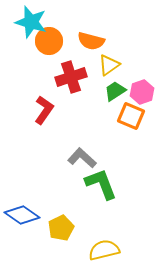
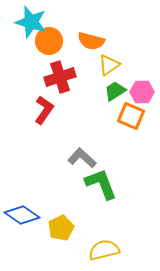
red cross: moved 11 px left
pink hexagon: rotated 20 degrees clockwise
